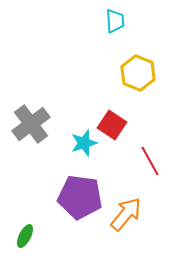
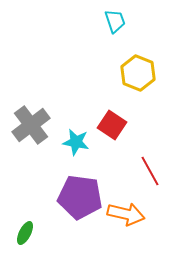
cyan trapezoid: rotated 15 degrees counterclockwise
gray cross: moved 1 px down
cyan star: moved 8 px left, 1 px up; rotated 28 degrees clockwise
red line: moved 10 px down
orange arrow: rotated 63 degrees clockwise
green ellipse: moved 3 px up
